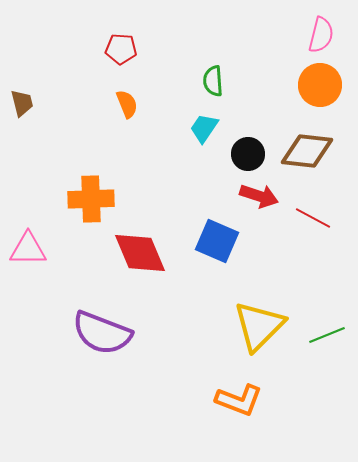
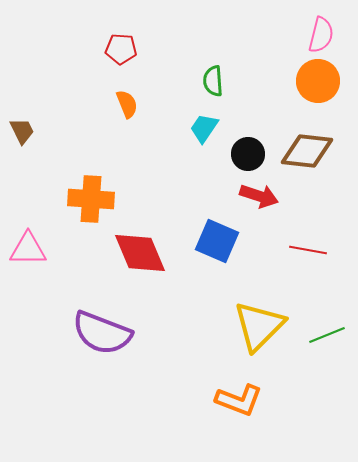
orange circle: moved 2 px left, 4 px up
brown trapezoid: moved 28 px down; rotated 12 degrees counterclockwise
orange cross: rotated 6 degrees clockwise
red line: moved 5 px left, 32 px down; rotated 18 degrees counterclockwise
